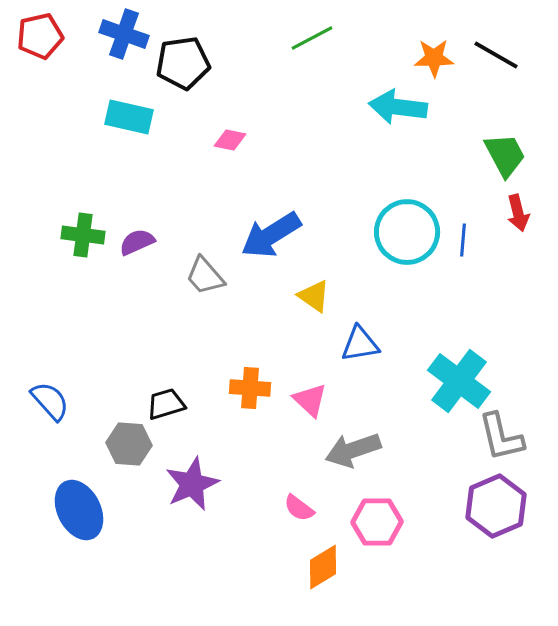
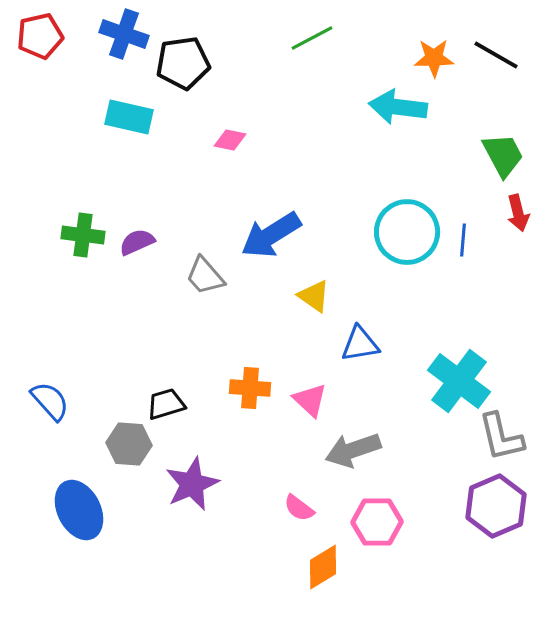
green trapezoid: moved 2 px left
